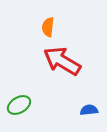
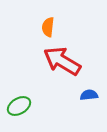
green ellipse: moved 1 px down
blue semicircle: moved 15 px up
